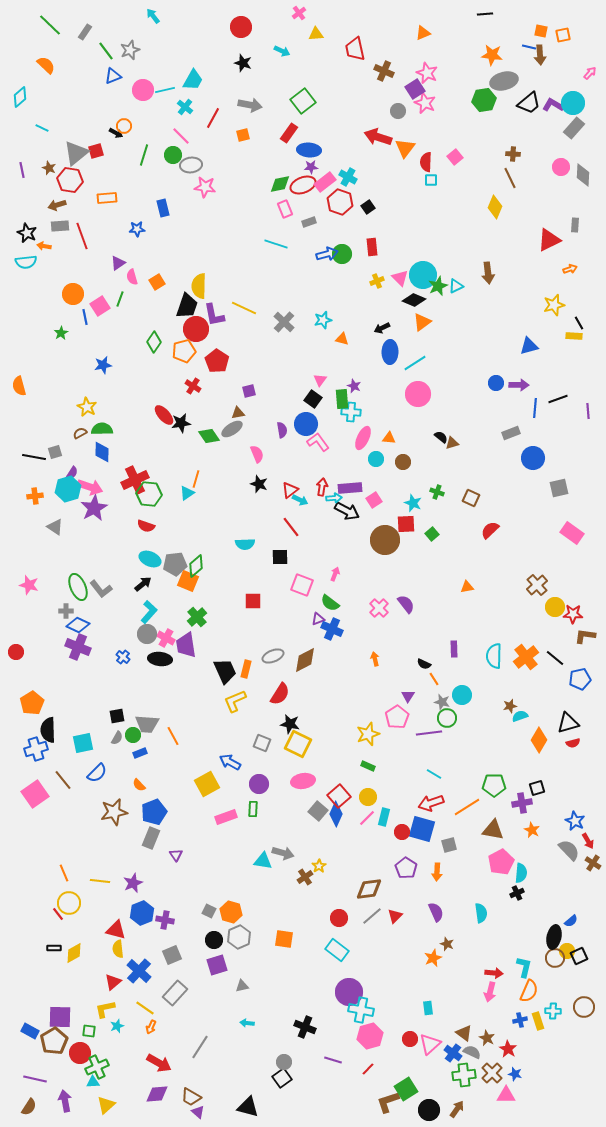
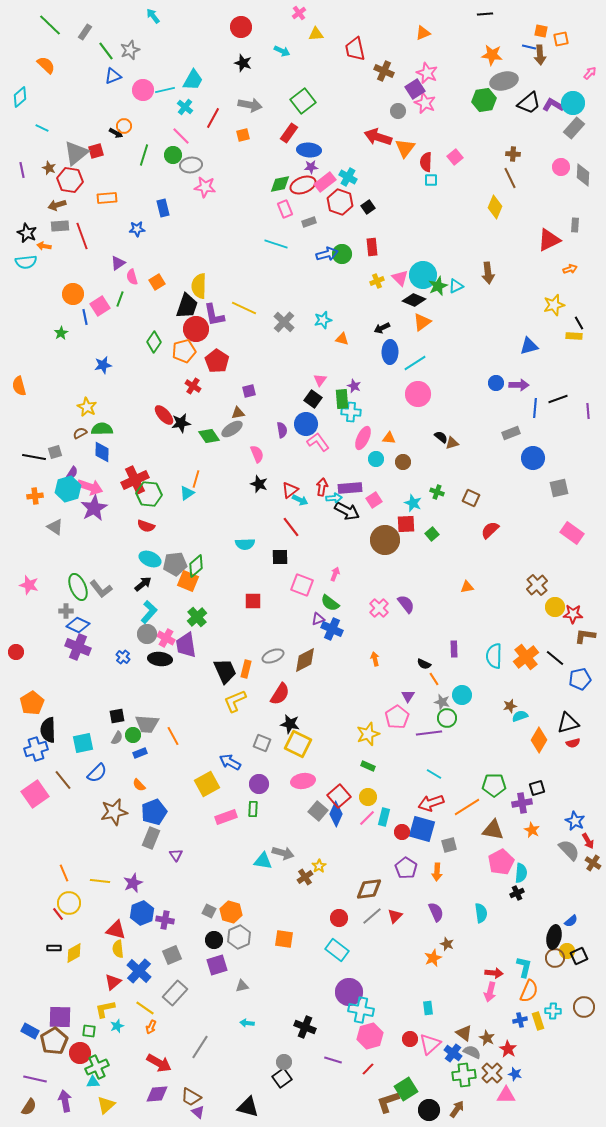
orange square at (563, 35): moved 2 px left, 4 px down
